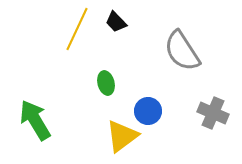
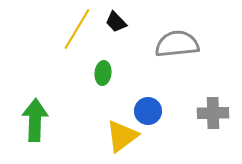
yellow line: rotated 6 degrees clockwise
gray semicircle: moved 5 px left, 7 px up; rotated 117 degrees clockwise
green ellipse: moved 3 px left, 10 px up; rotated 20 degrees clockwise
gray cross: rotated 24 degrees counterclockwise
green arrow: rotated 33 degrees clockwise
